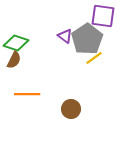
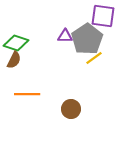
purple triangle: rotated 35 degrees counterclockwise
